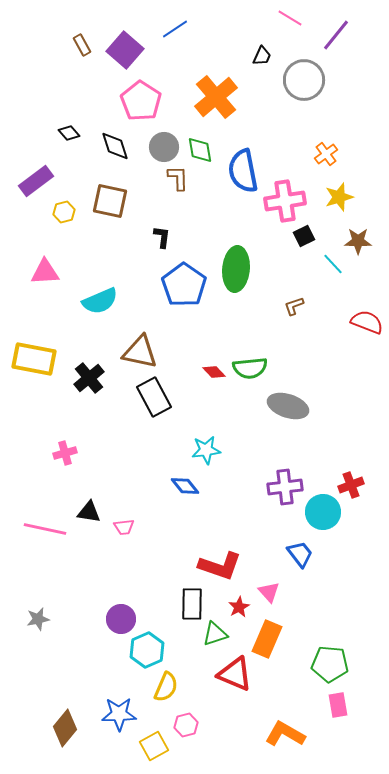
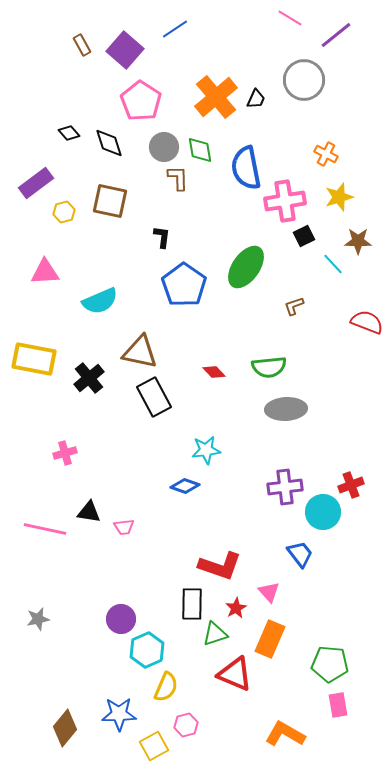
purple line at (336, 35): rotated 12 degrees clockwise
black trapezoid at (262, 56): moved 6 px left, 43 px down
black diamond at (115, 146): moved 6 px left, 3 px up
orange cross at (326, 154): rotated 25 degrees counterclockwise
blue semicircle at (243, 171): moved 3 px right, 3 px up
purple rectangle at (36, 181): moved 2 px down
green ellipse at (236, 269): moved 10 px right, 2 px up; rotated 30 degrees clockwise
green semicircle at (250, 368): moved 19 px right, 1 px up
gray ellipse at (288, 406): moved 2 px left, 3 px down; rotated 21 degrees counterclockwise
blue diamond at (185, 486): rotated 32 degrees counterclockwise
red star at (239, 607): moved 3 px left, 1 px down
orange rectangle at (267, 639): moved 3 px right
